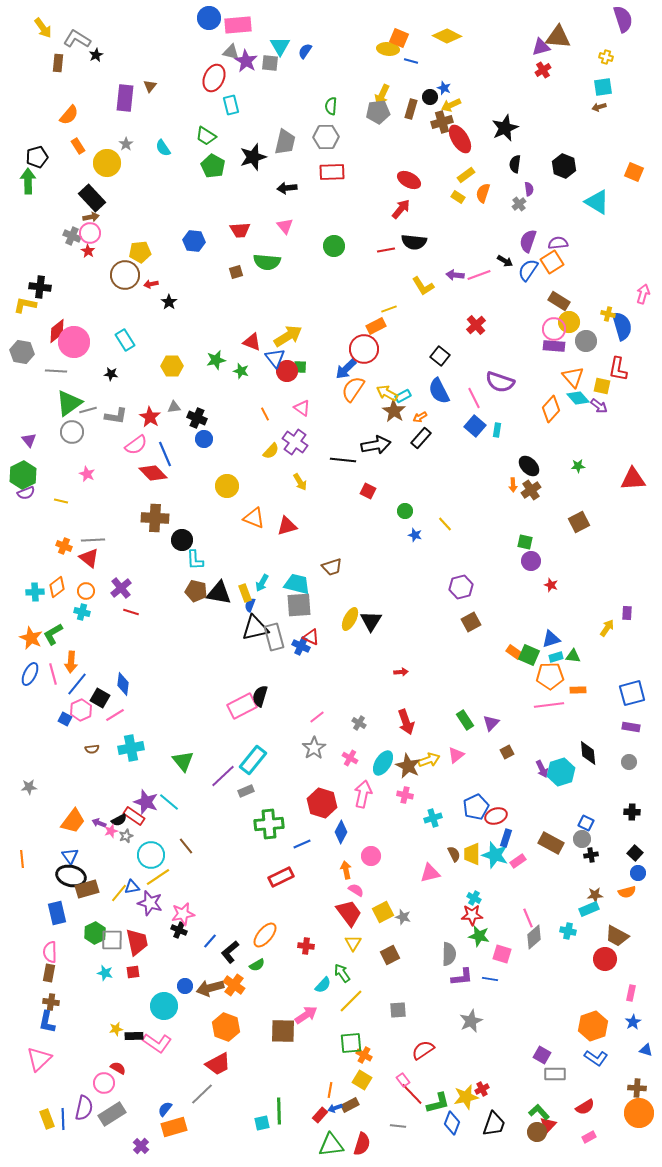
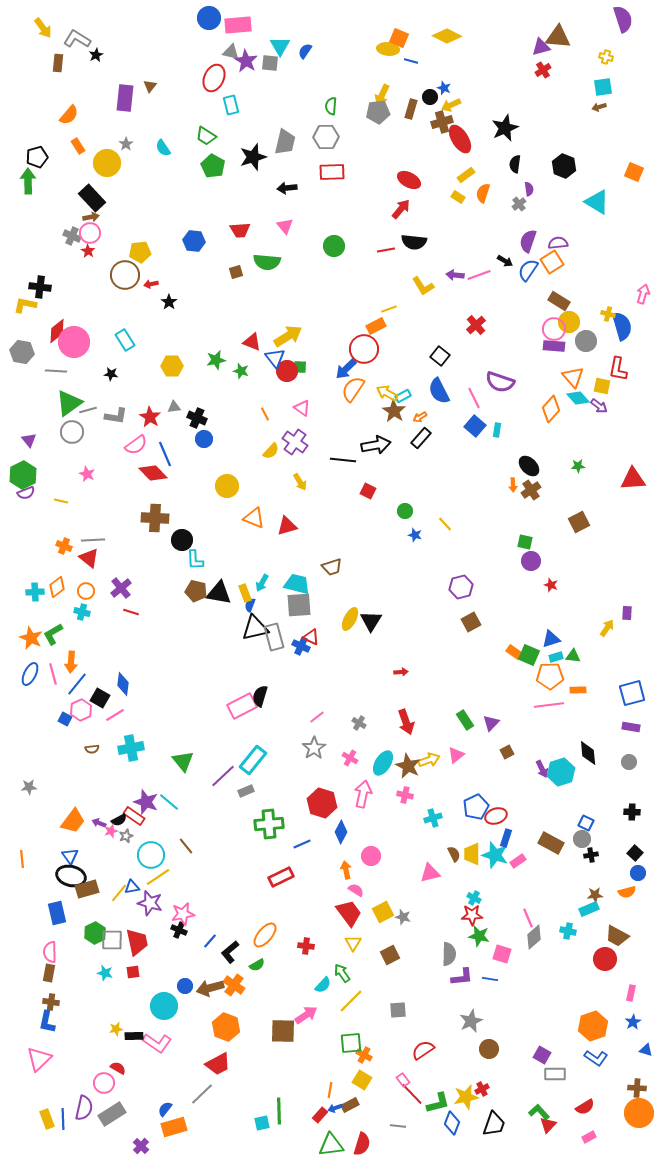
brown circle at (537, 1132): moved 48 px left, 83 px up
